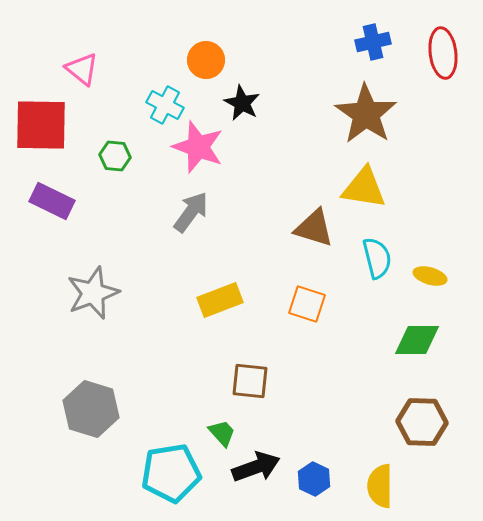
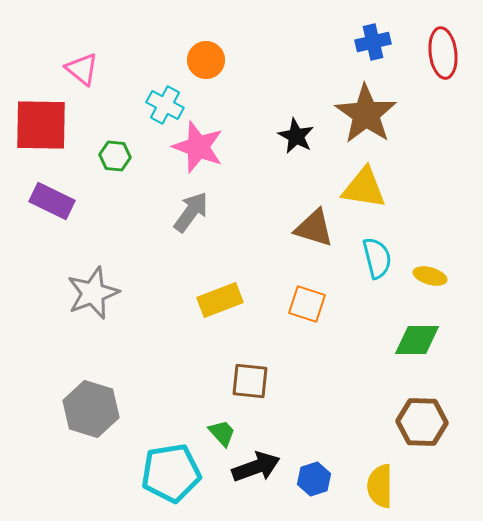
black star: moved 54 px right, 33 px down
blue hexagon: rotated 16 degrees clockwise
